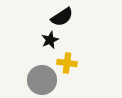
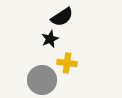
black star: moved 1 px up
